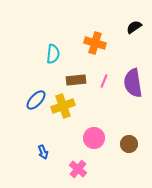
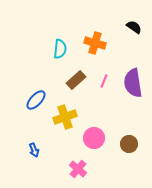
black semicircle: rotated 70 degrees clockwise
cyan semicircle: moved 7 px right, 5 px up
brown rectangle: rotated 36 degrees counterclockwise
yellow cross: moved 2 px right, 11 px down
blue arrow: moved 9 px left, 2 px up
